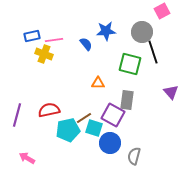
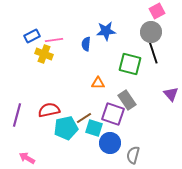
pink square: moved 5 px left
gray circle: moved 9 px right
blue rectangle: rotated 14 degrees counterclockwise
blue semicircle: rotated 136 degrees counterclockwise
purple triangle: moved 2 px down
gray rectangle: rotated 42 degrees counterclockwise
purple square: moved 1 px up; rotated 10 degrees counterclockwise
cyan pentagon: moved 2 px left, 2 px up
gray semicircle: moved 1 px left, 1 px up
